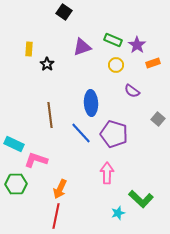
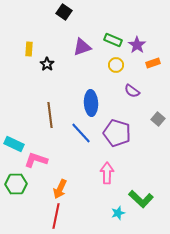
purple pentagon: moved 3 px right, 1 px up
